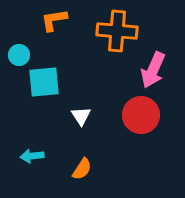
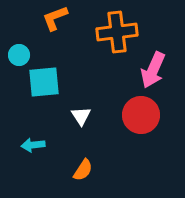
orange L-shape: moved 1 px right, 2 px up; rotated 12 degrees counterclockwise
orange cross: moved 1 px down; rotated 12 degrees counterclockwise
cyan arrow: moved 1 px right, 11 px up
orange semicircle: moved 1 px right, 1 px down
